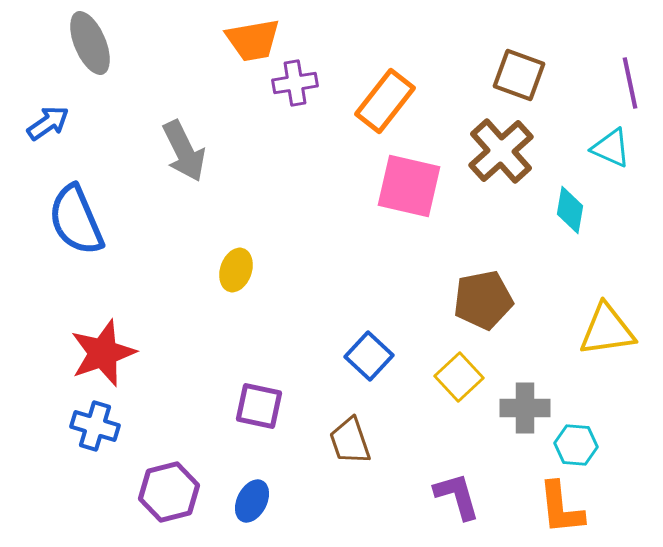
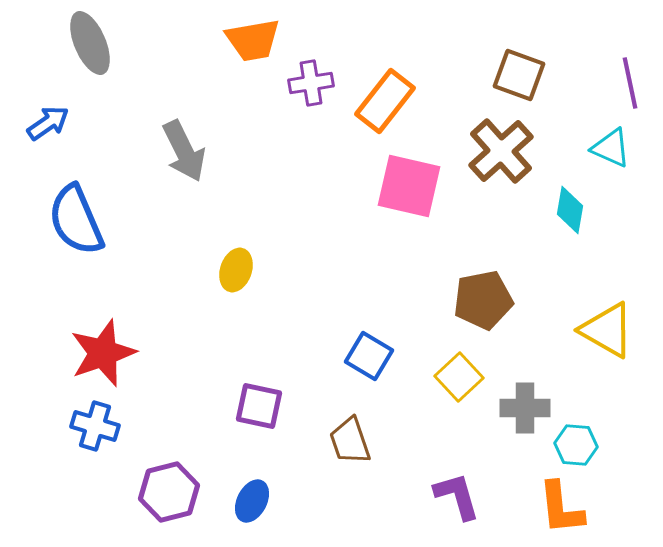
purple cross: moved 16 px right
yellow triangle: rotated 38 degrees clockwise
blue square: rotated 12 degrees counterclockwise
